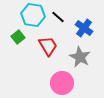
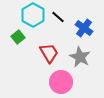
cyan hexagon: rotated 20 degrees clockwise
red trapezoid: moved 1 px right, 7 px down
pink circle: moved 1 px left, 1 px up
